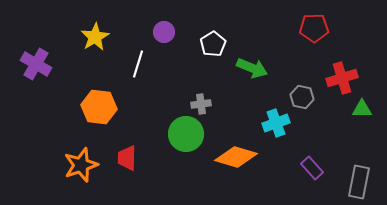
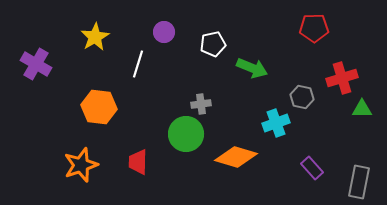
white pentagon: rotated 20 degrees clockwise
red trapezoid: moved 11 px right, 4 px down
